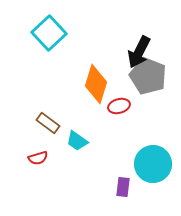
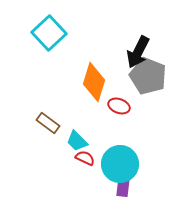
black arrow: moved 1 px left
orange diamond: moved 2 px left, 2 px up
red ellipse: rotated 35 degrees clockwise
cyan trapezoid: rotated 10 degrees clockwise
red semicircle: moved 47 px right; rotated 138 degrees counterclockwise
cyan circle: moved 33 px left
